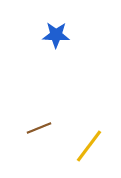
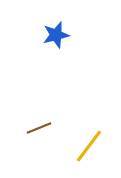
blue star: rotated 16 degrees counterclockwise
